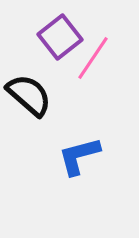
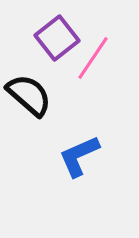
purple square: moved 3 px left, 1 px down
blue L-shape: rotated 9 degrees counterclockwise
